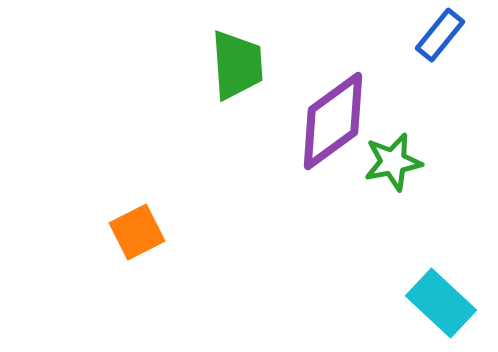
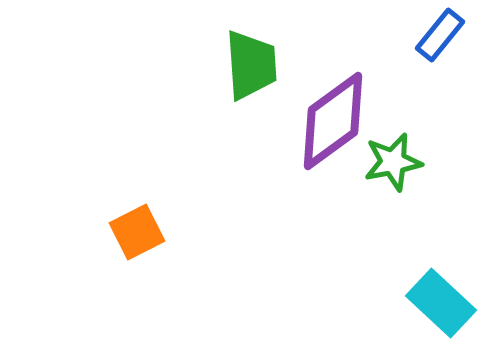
green trapezoid: moved 14 px right
